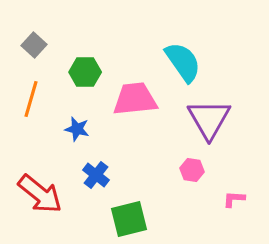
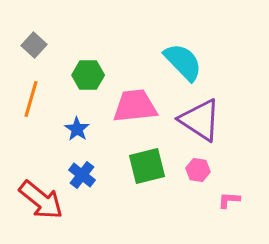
cyan semicircle: rotated 9 degrees counterclockwise
green hexagon: moved 3 px right, 3 px down
pink trapezoid: moved 7 px down
purple triangle: moved 9 px left, 1 px down; rotated 27 degrees counterclockwise
blue star: rotated 20 degrees clockwise
pink hexagon: moved 6 px right
blue cross: moved 14 px left
red arrow: moved 1 px right, 6 px down
pink L-shape: moved 5 px left, 1 px down
green square: moved 18 px right, 53 px up
